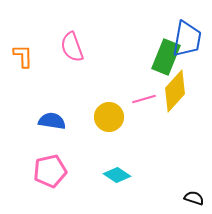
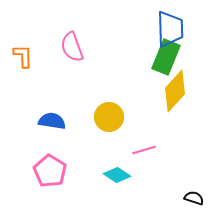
blue trapezoid: moved 17 px left, 10 px up; rotated 12 degrees counterclockwise
pink line: moved 51 px down
pink pentagon: rotated 28 degrees counterclockwise
